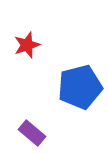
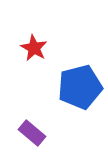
red star: moved 7 px right, 3 px down; rotated 24 degrees counterclockwise
